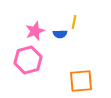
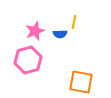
orange square: moved 1 px down; rotated 15 degrees clockwise
